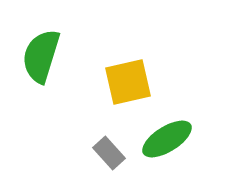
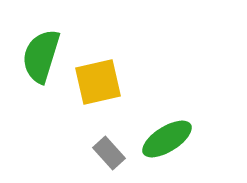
yellow square: moved 30 px left
